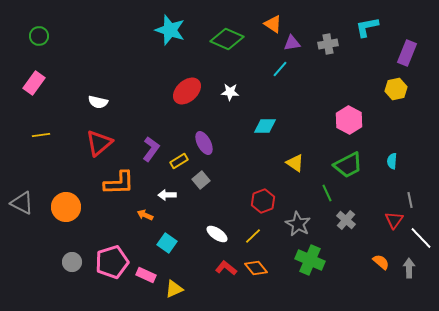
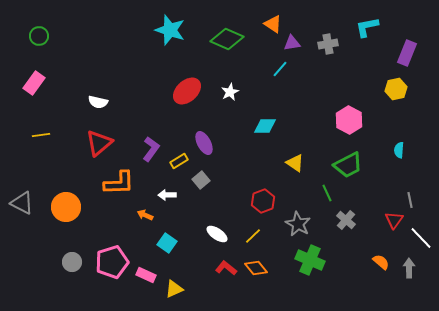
white star at (230, 92): rotated 30 degrees counterclockwise
cyan semicircle at (392, 161): moved 7 px right, 11 px up
